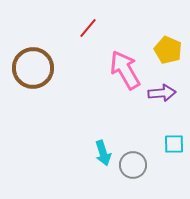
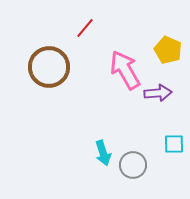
red line: moved 3 px left
brown circle: moved 16 px right, 1 px up
purple arrow: moved 4 px left
